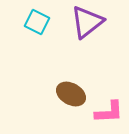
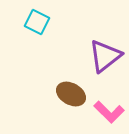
purple triangle: moved 18 px right, 34 px down
pink L-shape: rotated 48 degrees clockwise
